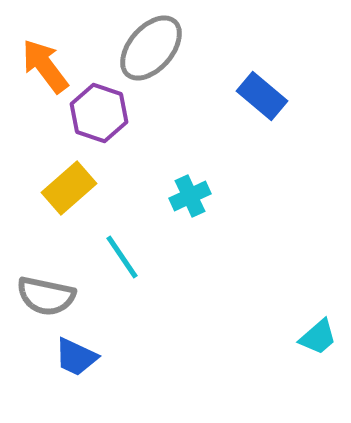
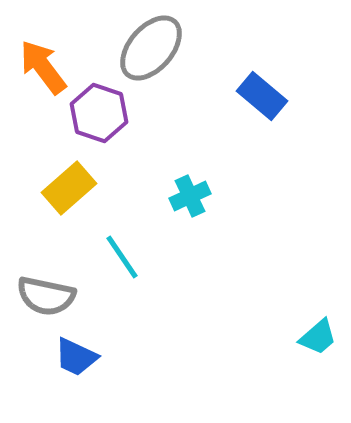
orange arrow: moved 2 px left, 1 px down
